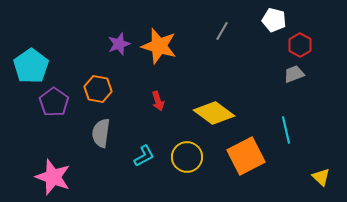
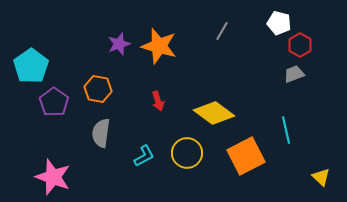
white pentagon: moved 5 px right, 3 px down
yellow circle: moved 4 px up
